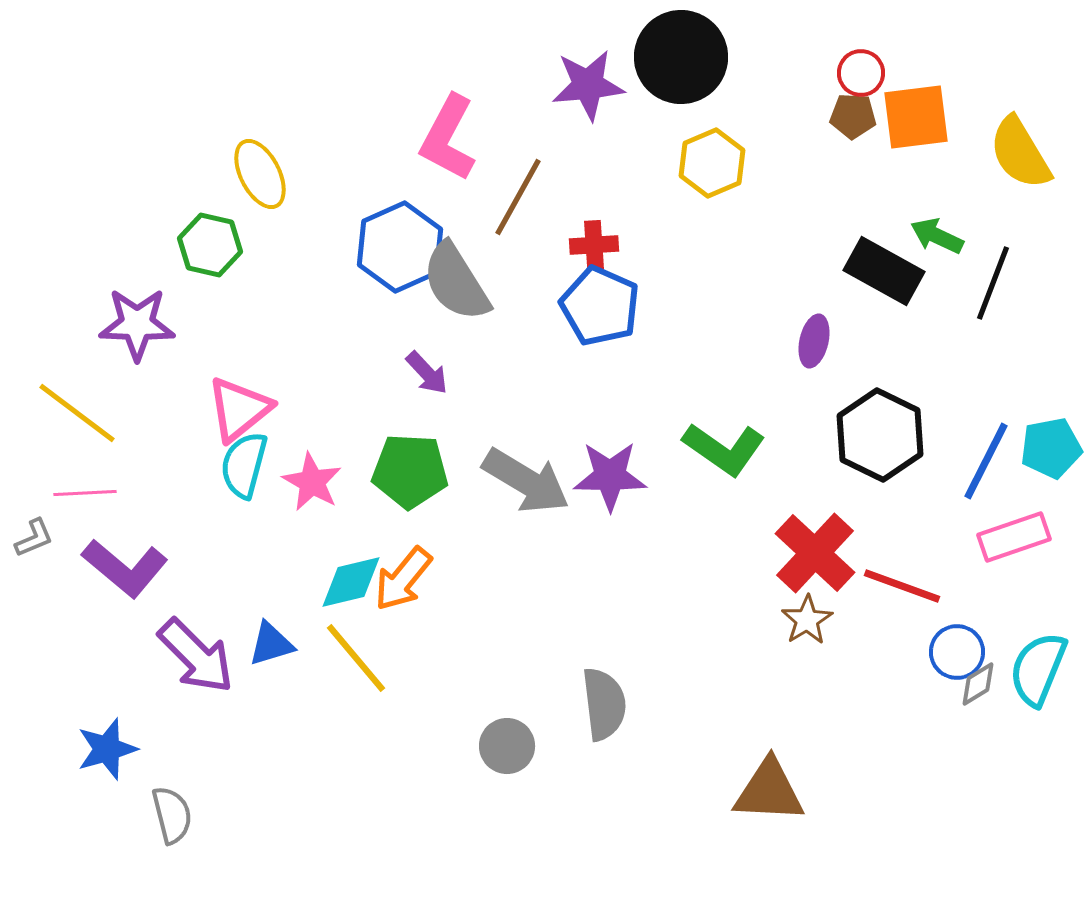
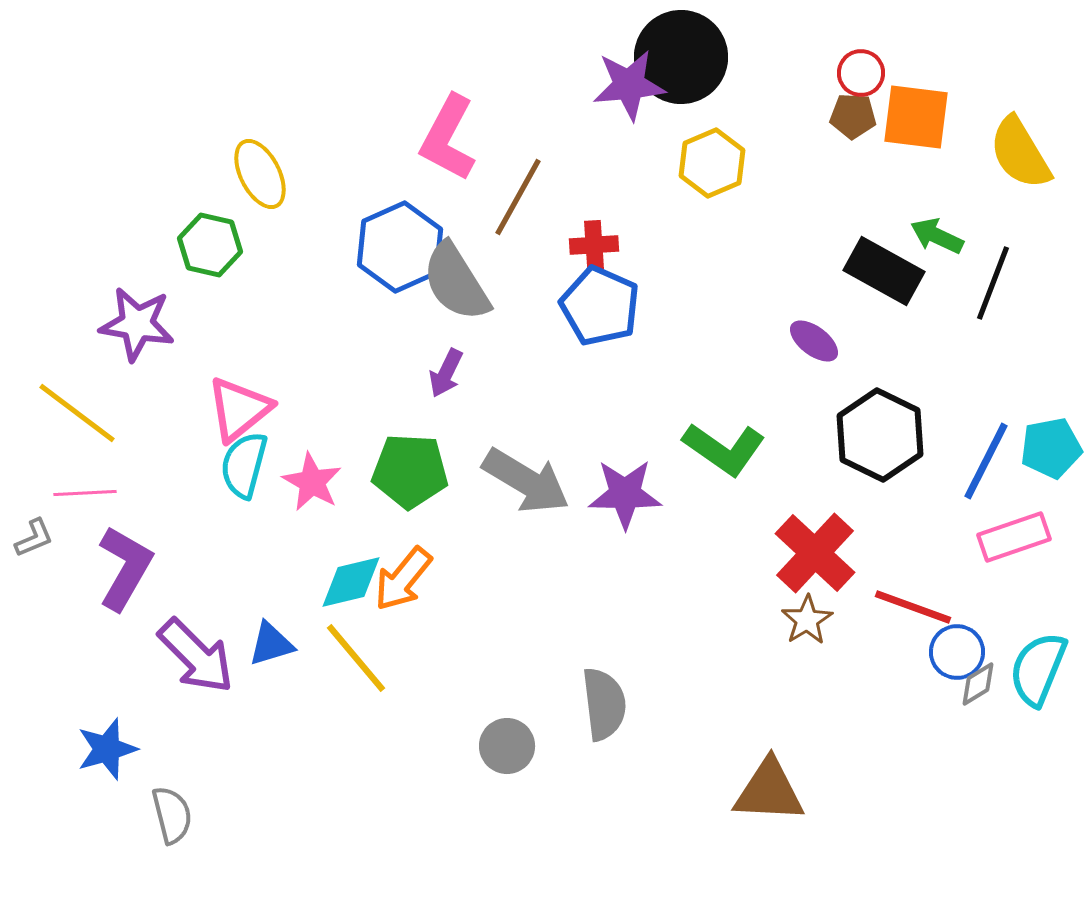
purple star at (588, 85): moved 41 px right
orange square at (916, 117): rotated 14 degrees clockwise
purple star at (137, 324): rotated 8 degrees clockwise
purple ellipse at (814, 341): rotated 66 degrees counterclockwise
purple arrow at (427, 373): moved 19 px right; rotated 69 degrees clockwise
purple star at (610, 476): moved 15 px right, 18 px down
purple L-shape at (125, 568): rotated 100 degrees counterclockwise
red line at (902, 586): moved 11 px right, 21 px down
